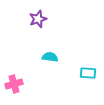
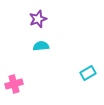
cyan semicircle: moved 9 px left, 11 px up; rotated 14 degrees counterclockwise
cyan rectangle: rotated 35 degrees counterclockwise
